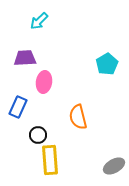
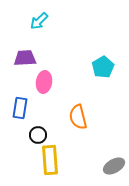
cyan pentagon: moved 4 px left, 3 px down
blue rectangle: moved 2 px right, 1 px down; rotated 15 degrees counterclockwise
